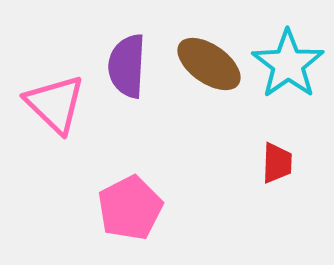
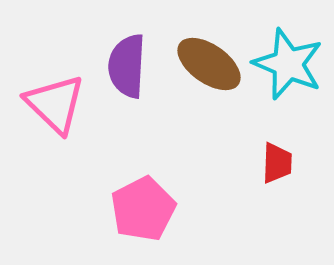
cyan star: rotated 14 degrees counterclockwise
pink pentagon: moved 13 px right, 1 px down
